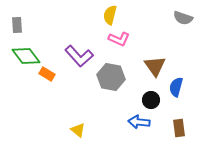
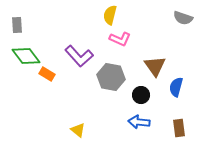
pink L-shape: moved 1 px right
black circle: moved 10 px left, 5 px up
